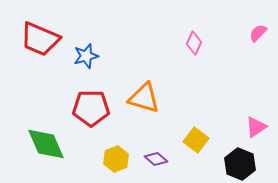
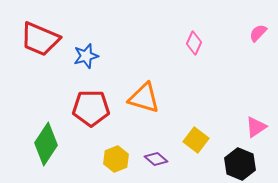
green diamond: rotated 57 degrees clockwise
